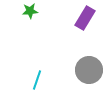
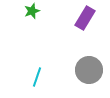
green star: moved 2 px right; rotated 14 degrees counterclockwise
cyan line: moved 3 px up
